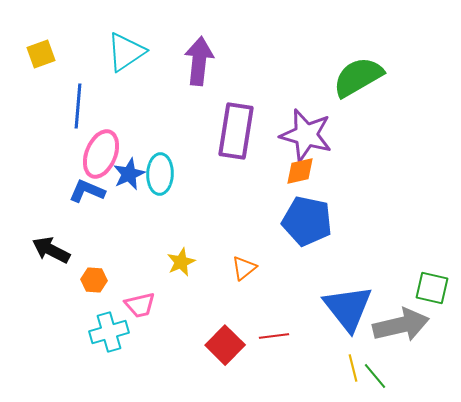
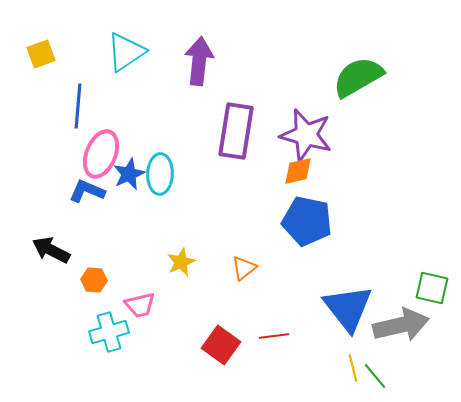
orange diamond: moved 2 px left
red square: moved 4 px left; rotated 9 degrees counterclockwise
